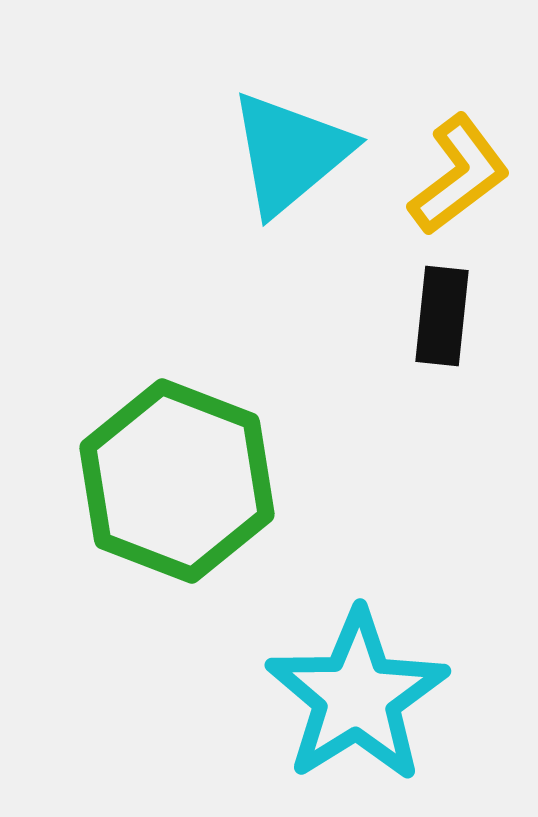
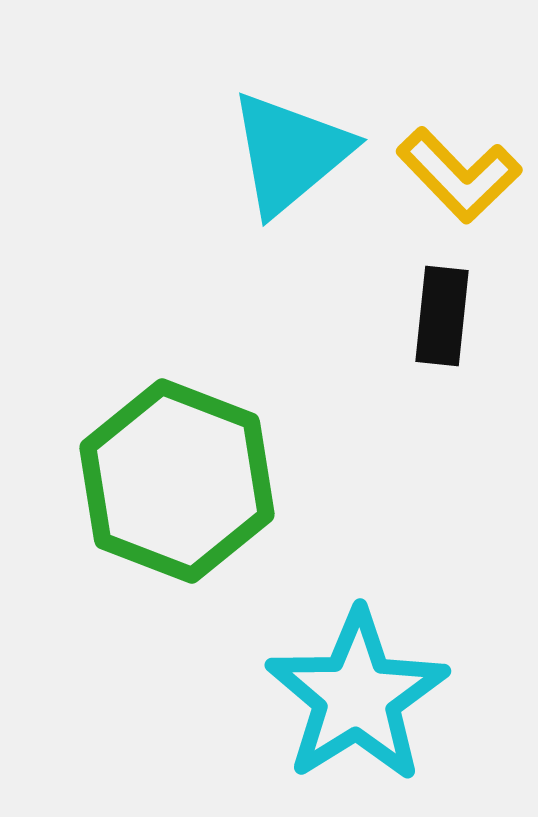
yellow L-shape: rotated 83 degrees clockwise
